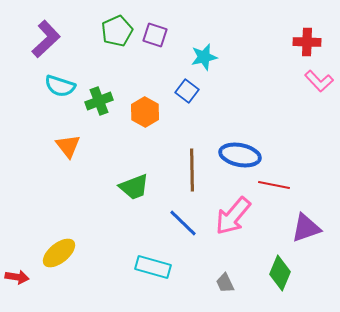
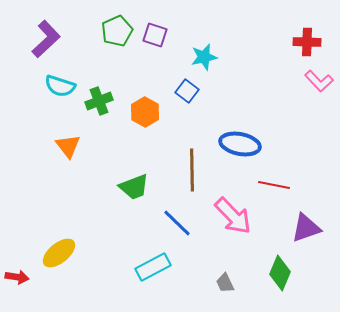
blue ellipse: moved 11 px up
pink arrow: rotated 84 degrees counterclockwise
blue line: moved 6 px left
cyan rectangle: rotated 44 degrees counterclockwise
